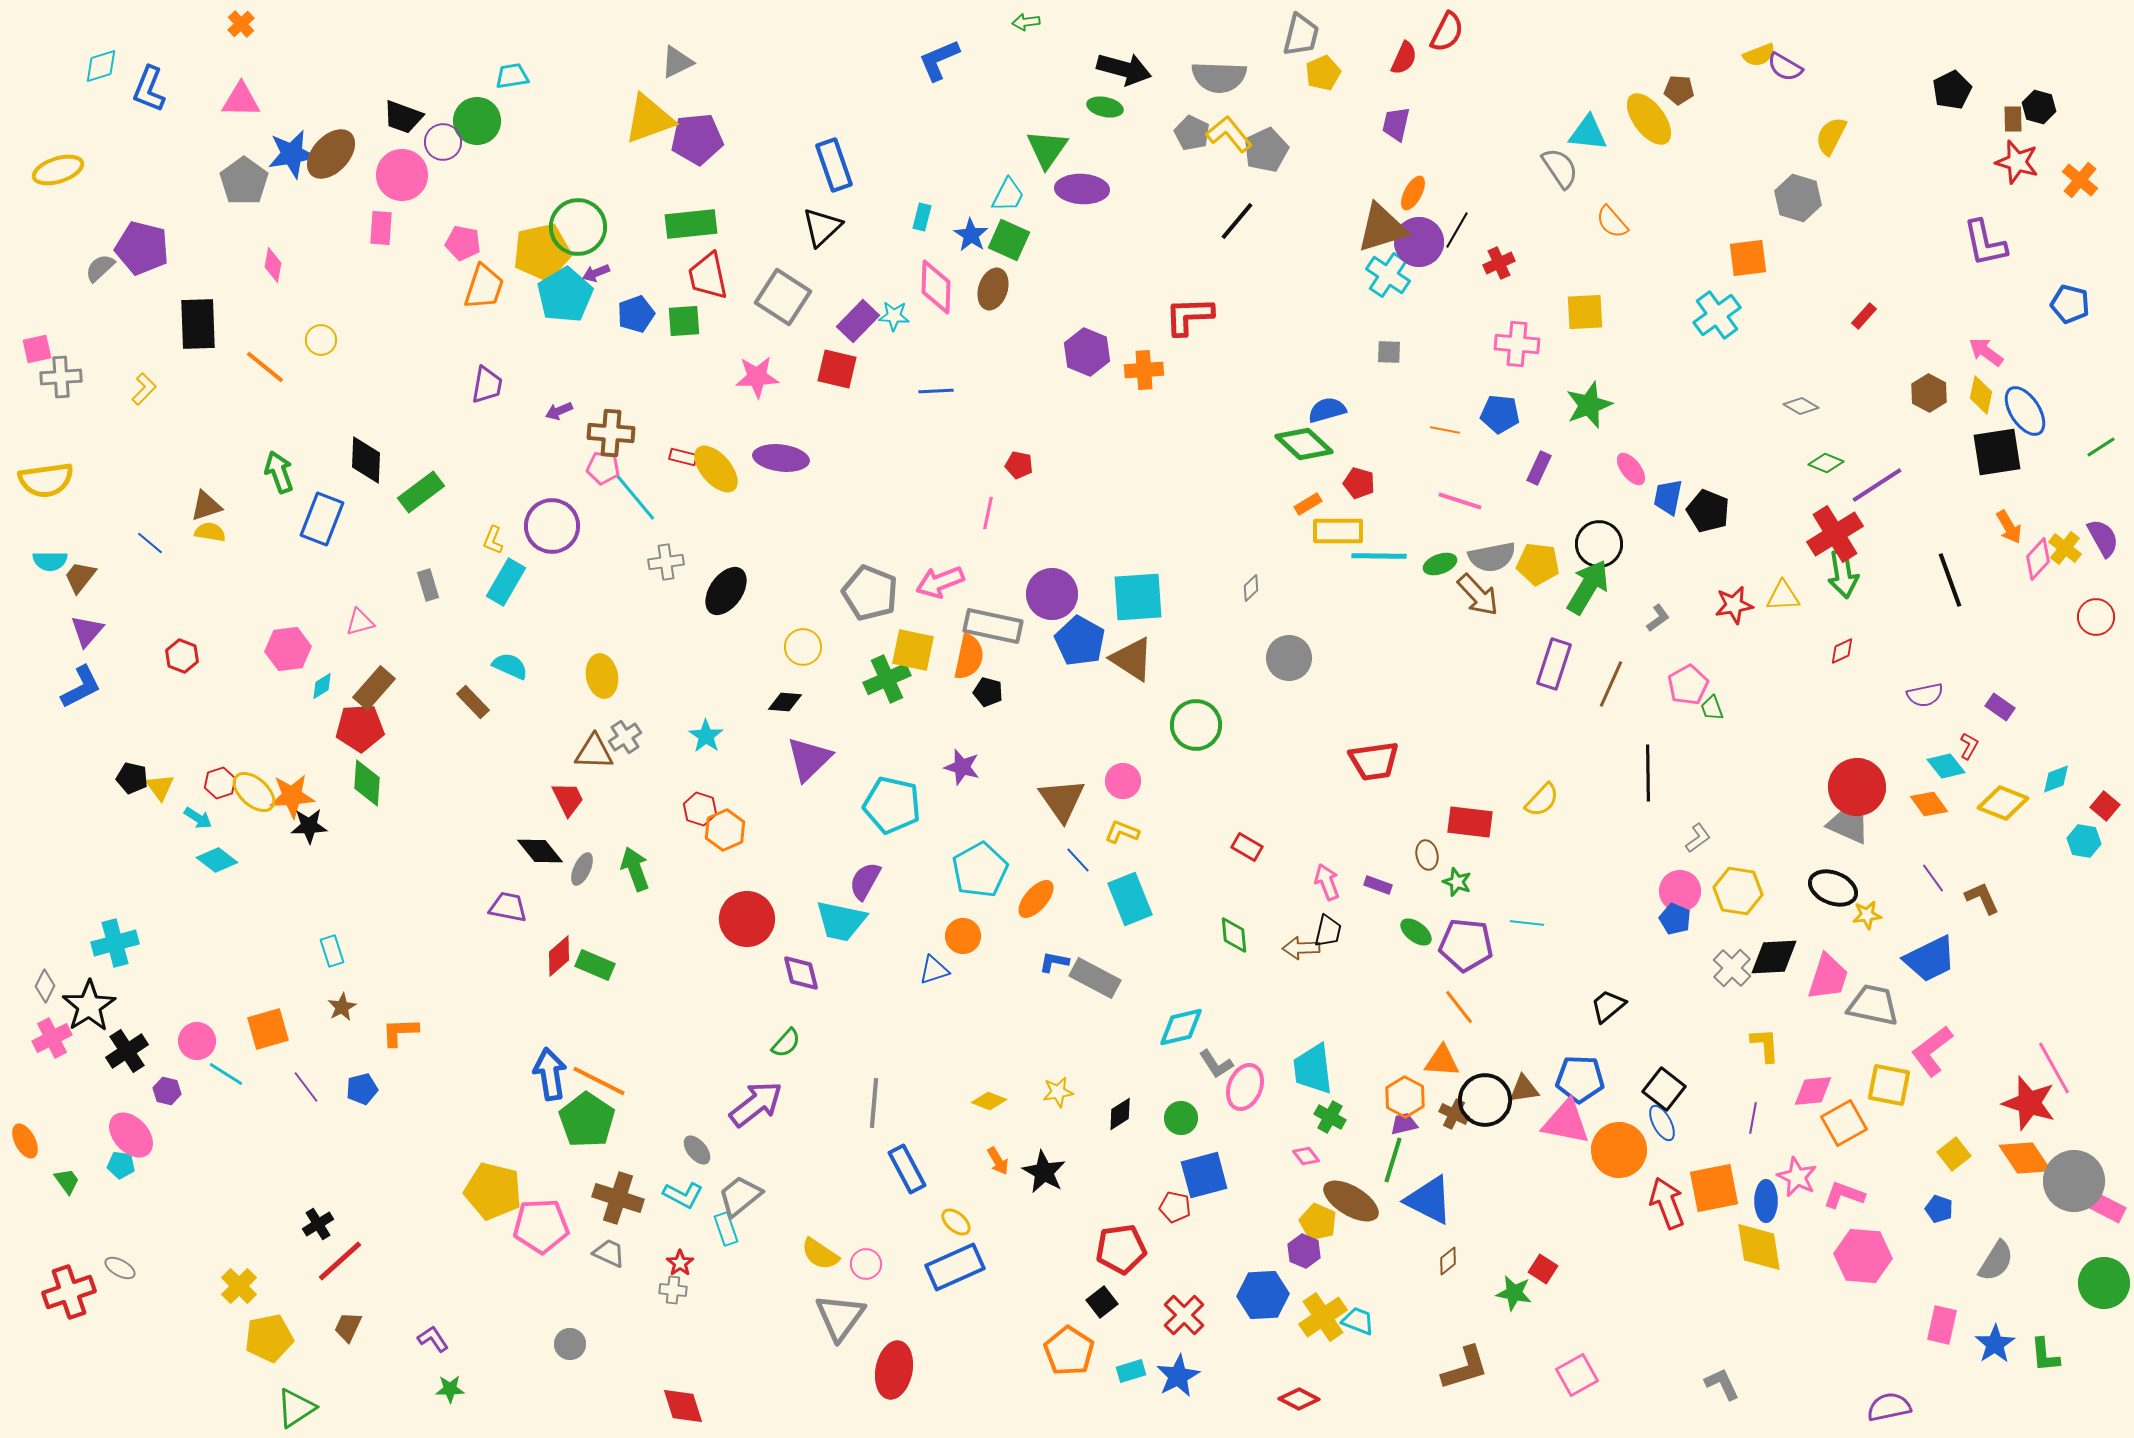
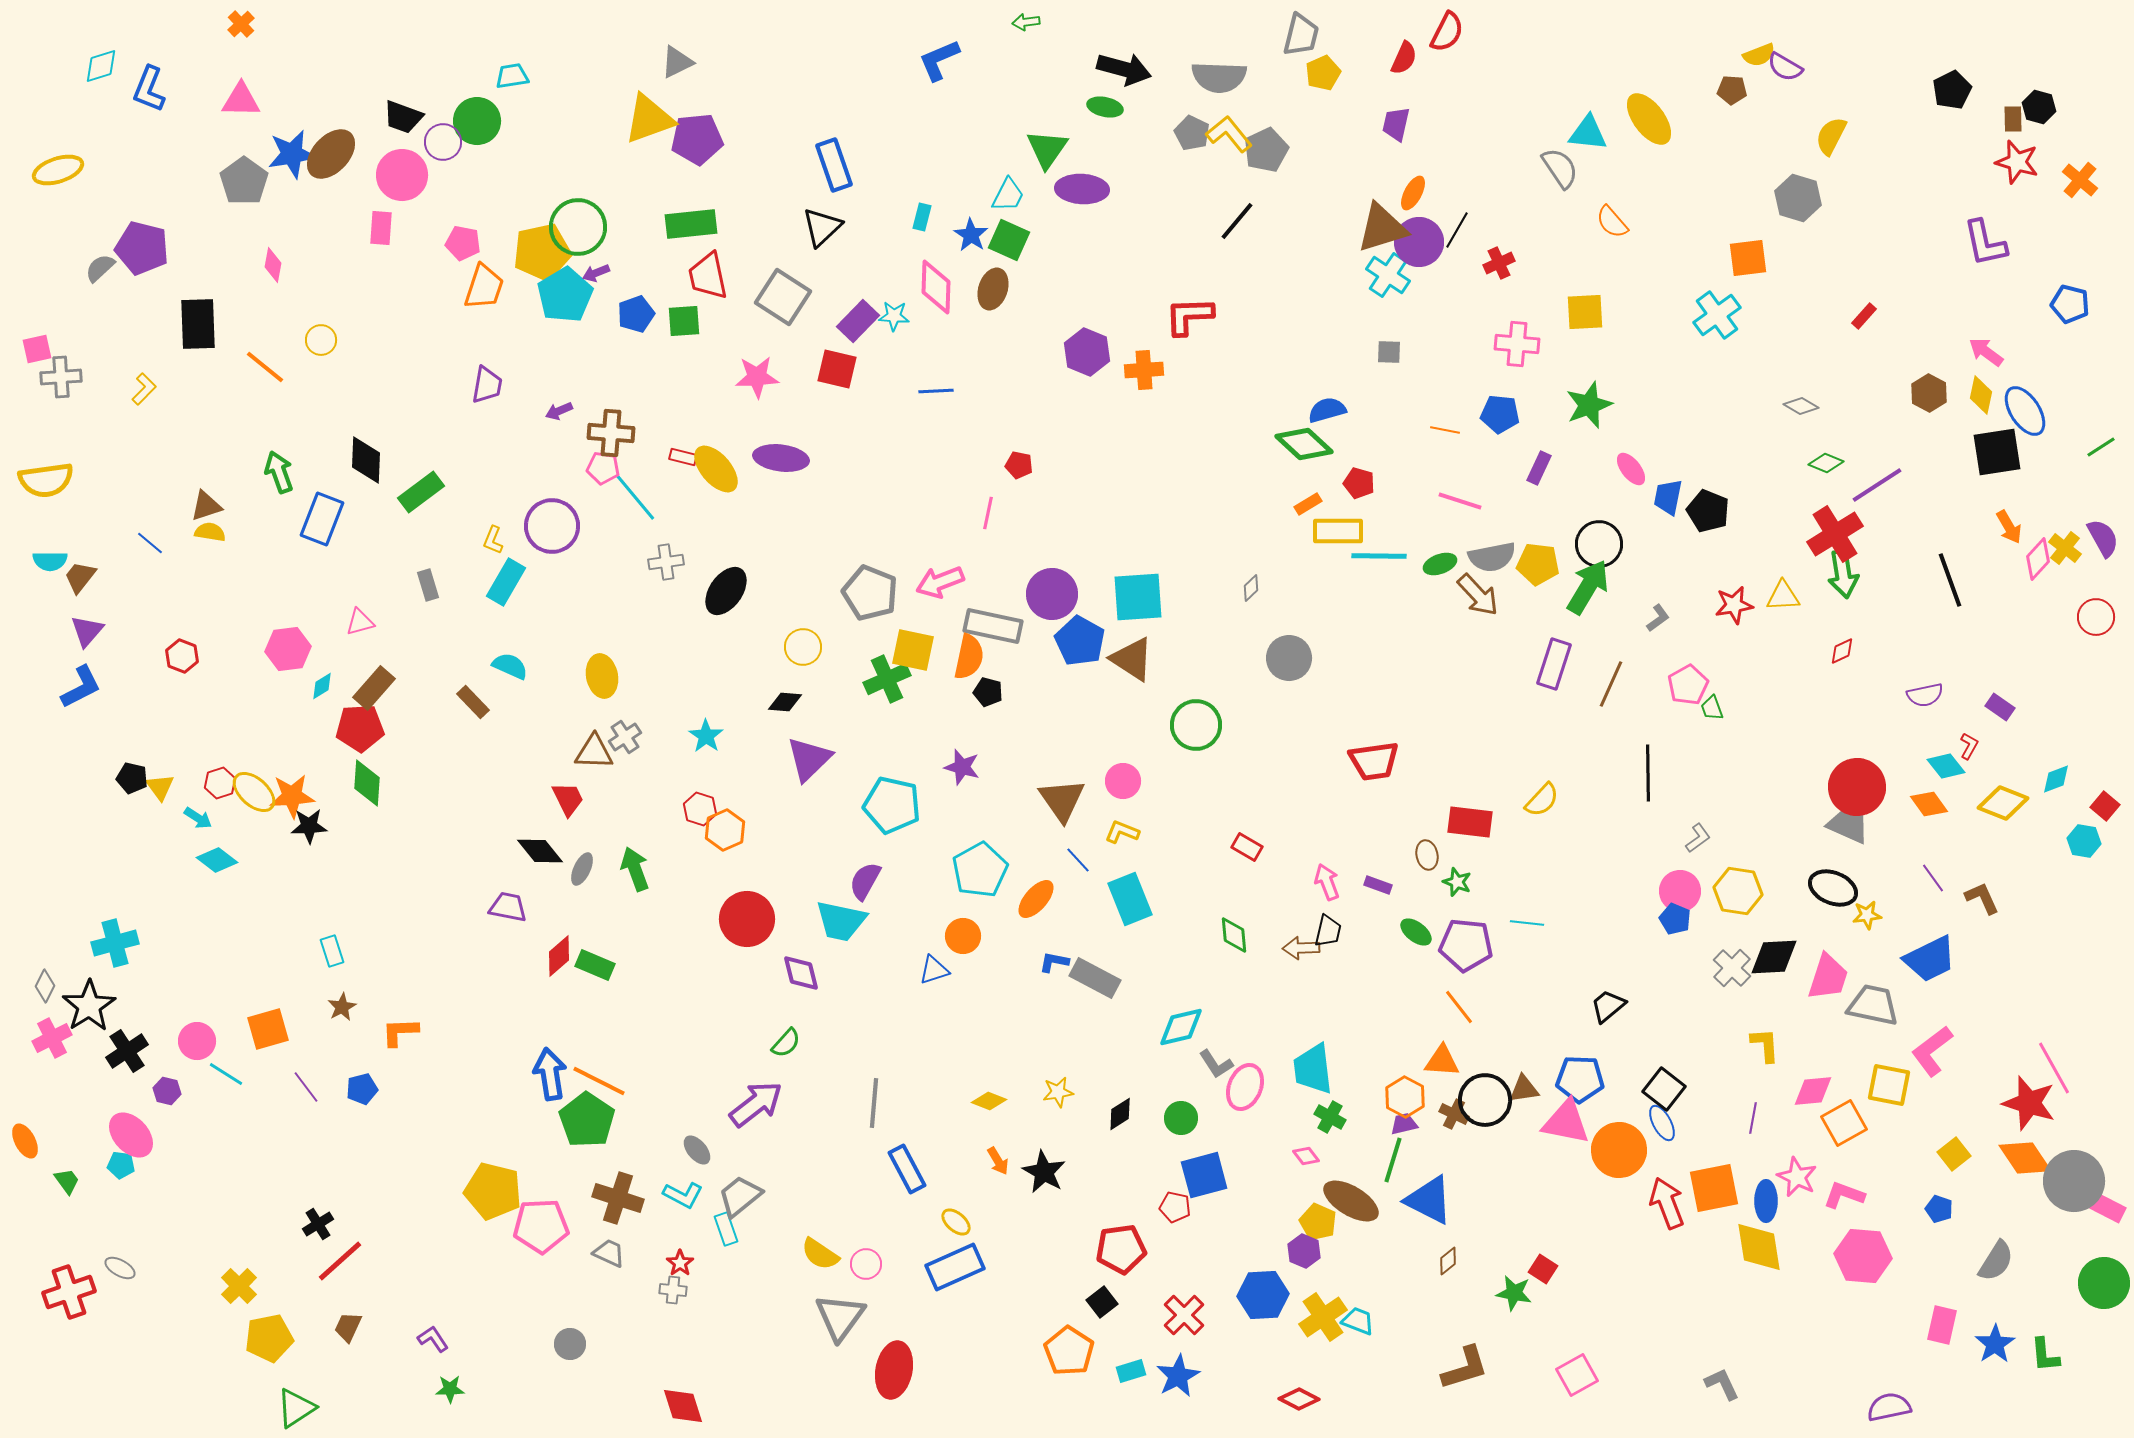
brown pentagon at (1679, 90): moved 53 px right
